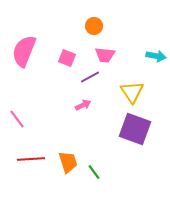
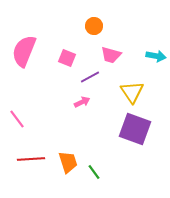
pink trapezoid: moved 6 px right; rotated 10 degrees clockwise
pink arrow: moved 1 px left, 3 px up
